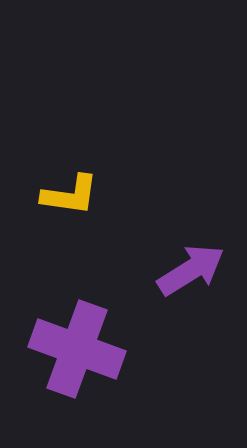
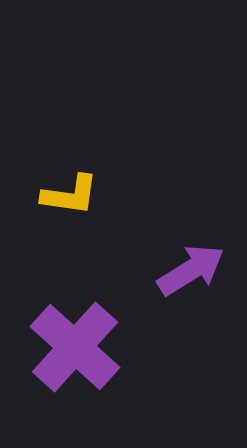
purple cross: moved 2 px left, 2 px up; rotated 22 degrees clockwise
